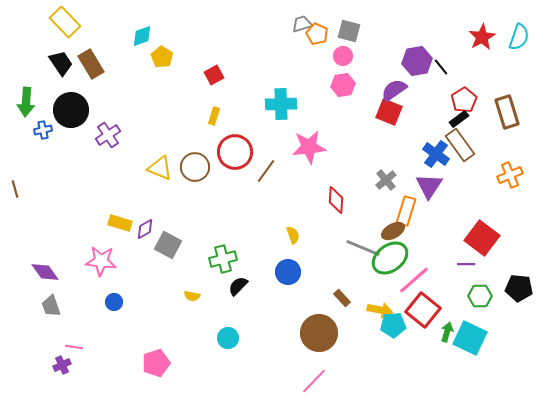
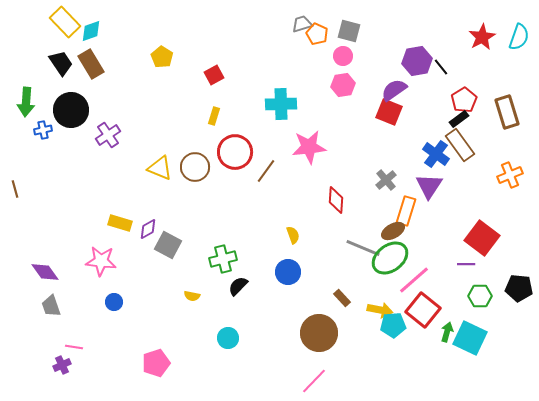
cyan diamond at (142, 36): moved 51 px left, 5 px up
purple diamond at (145, 229): moved 3 px right
